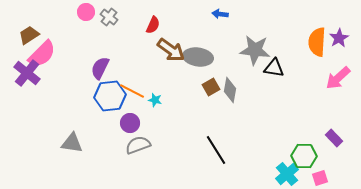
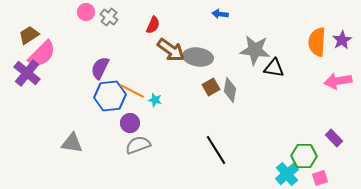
purple star: moved 3 px right, 2 px down
pink arrow: moved 3 px down; rotated 32 degrees clockwise
